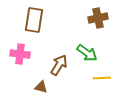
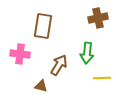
brown rectangle: moved 9 px right, 6 px down
green arrow: rotated 60 degrees clockwise
brown triangle: moved 1 px up
